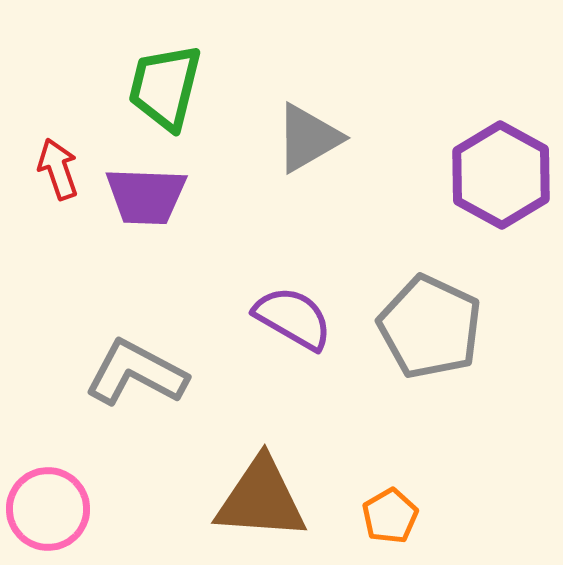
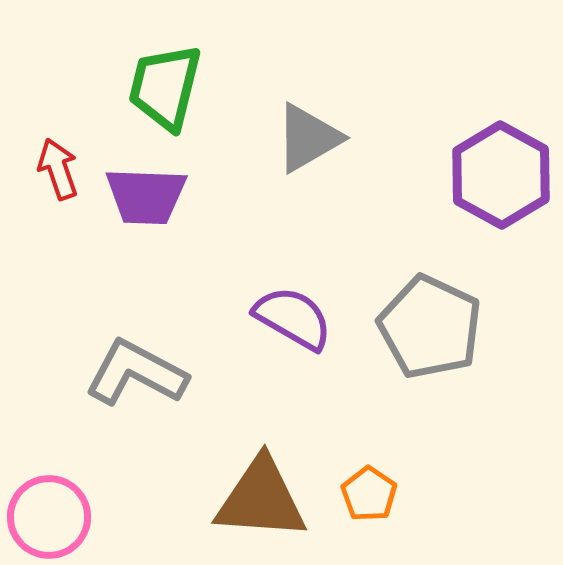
pink circle: moved 1 px right, 8 px down
orange pentagon: moved 21 px left, 22 px up; rotated 8 degrees counterclockwise
